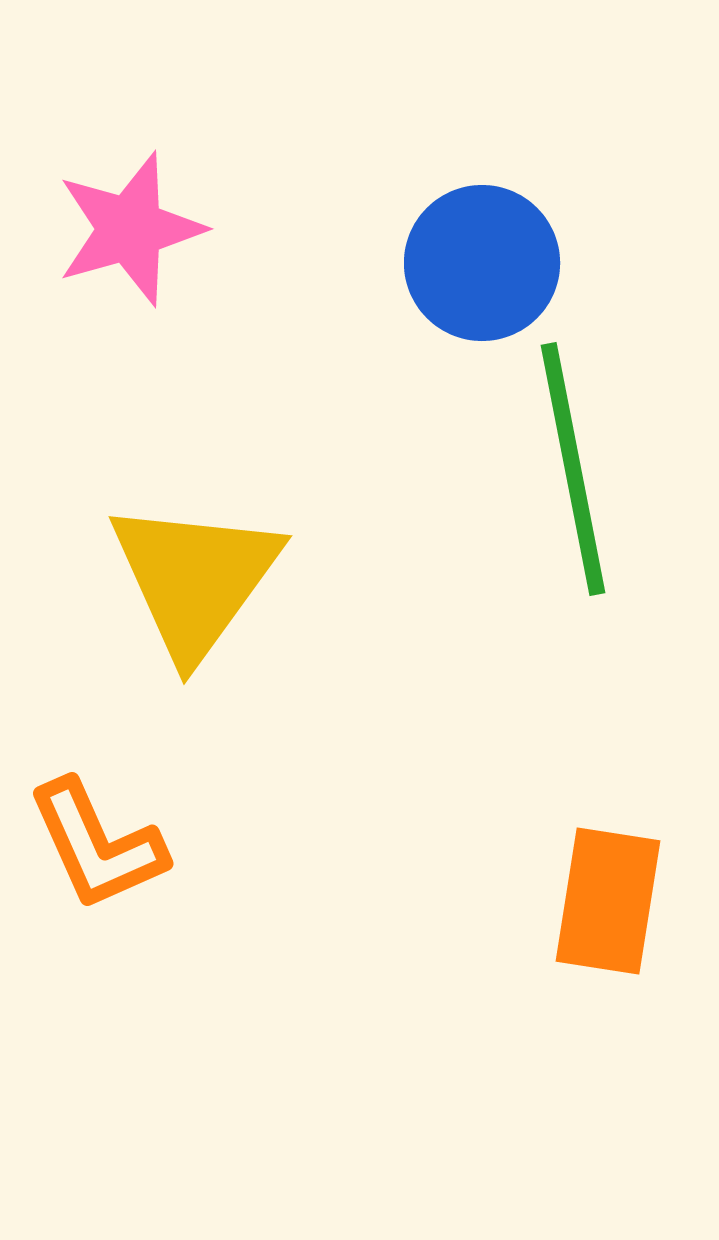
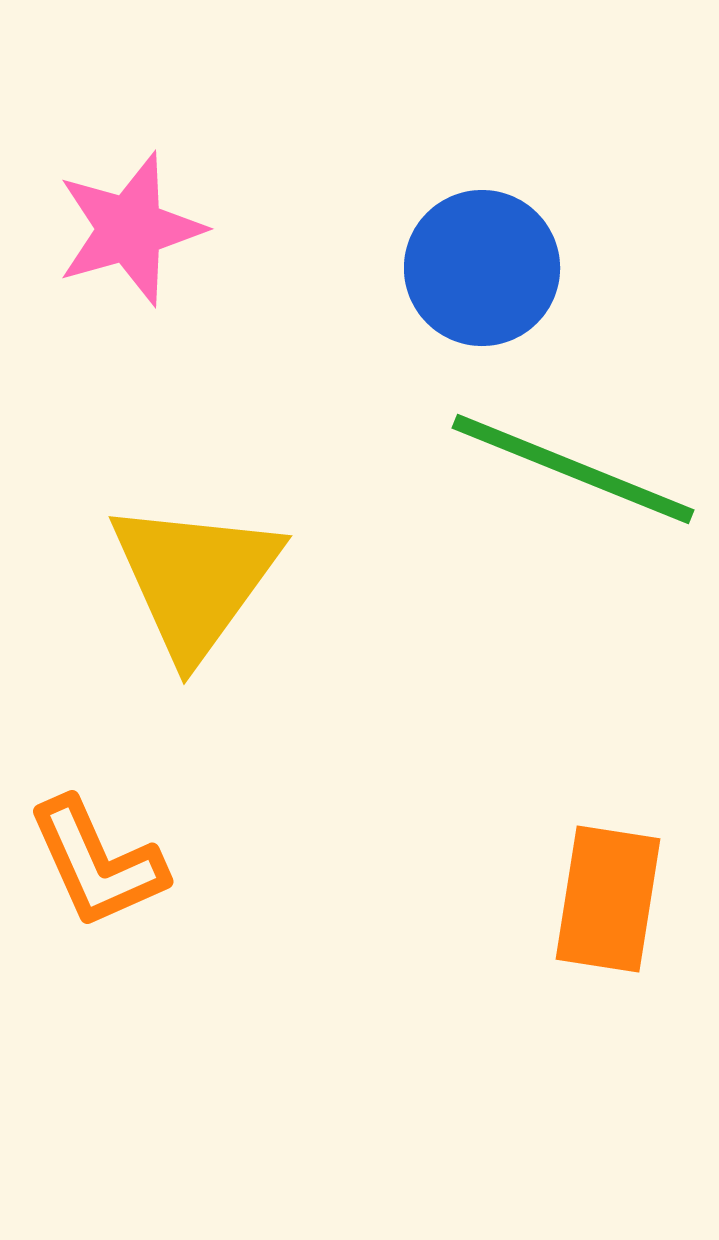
blue circle: moved 5 px down
green line: rotated 57 degrees counterclockwise
orange L-shape: moved 18 px down
orange rectangle: moved 2 px up
